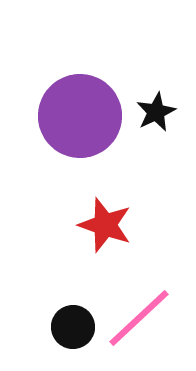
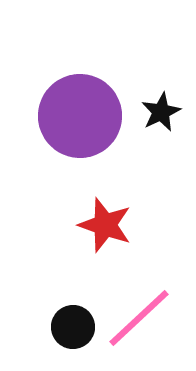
black star: moved 5 px right
